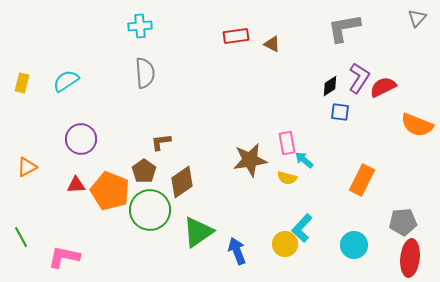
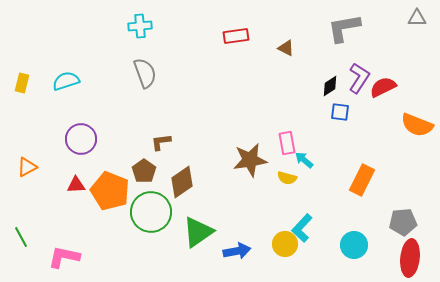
gray triangle: rotated 48 degrees clockwise
brown triangle: moved 14 px right, 4 px down
gray semicircle: rotated 16 degrees counterclockwise
cyan semicircle: rotated 16 degrees clockwise
green circle: moved 1 px right, 2 px down
blue arrow: rotated 100 degrees clockwise
